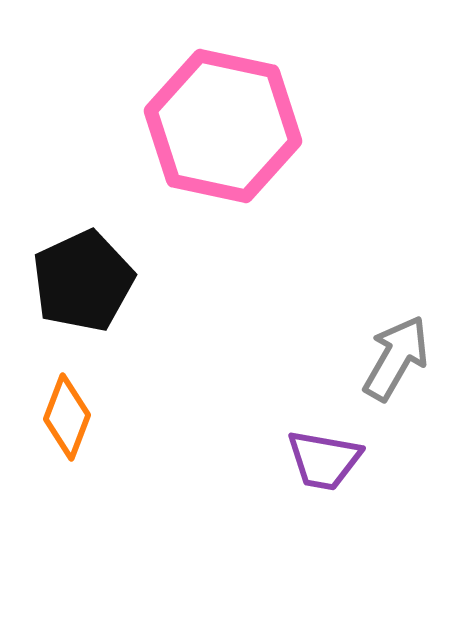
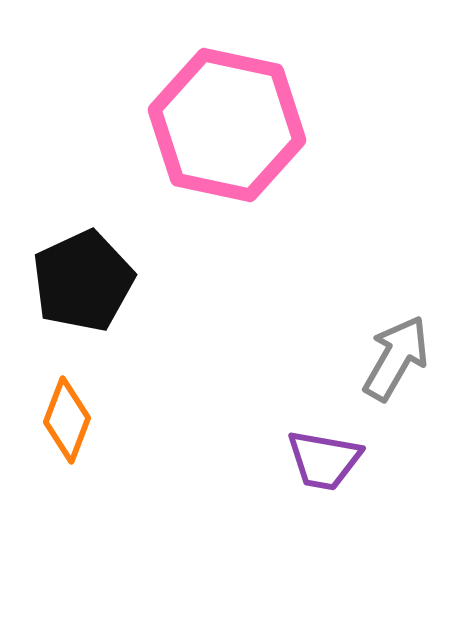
pink hexagon: moved 4 px right, 1 px up
orange diamond: moved 3 px down
